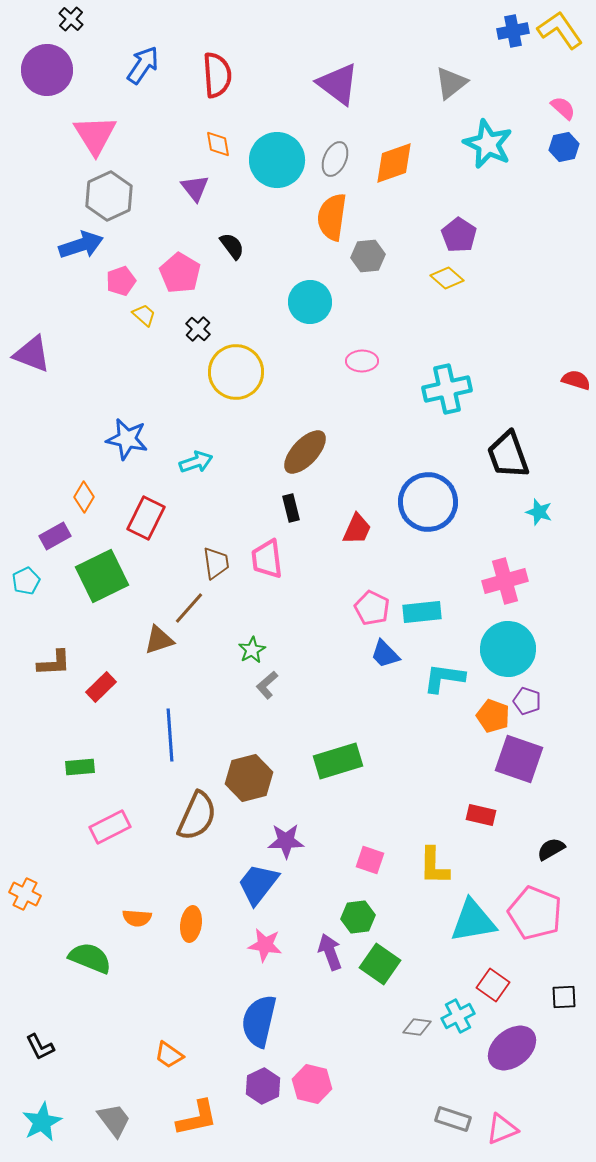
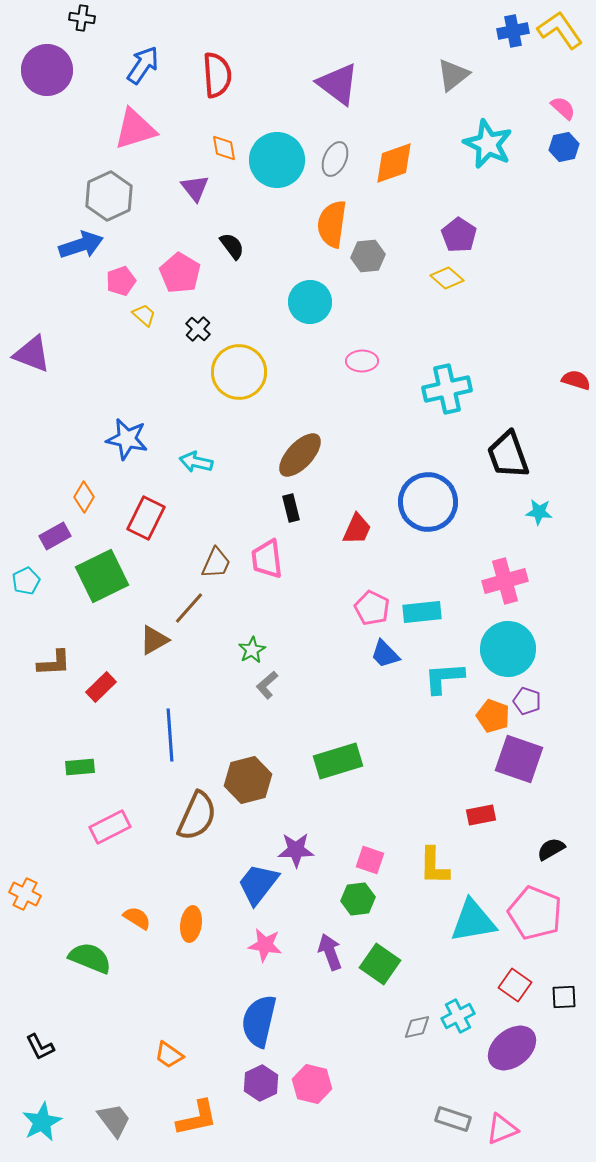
black cross at (71, 19): moved 11 px right, 1 px up; rotated 35 degrees counterclockwise
gray triangle at (451, 83): moved 2 px right, 8 px up
pink triangle at (95, 135): moved 40 px right, 6 px up; rotated 45 degrees clockwise
orange diamond at (218, 144): moved 6 px right, 4 px down
orange semicircle at (332, 217): moved 7 px down
yellow circle at (236, 372): moved 3 px right
brown ellipse at (305, 452): moved 5 px left, 3 px down
cyan arrow at (196, 462): rotated 148 degrees counterclockwise
cyan star at (539, 512): rotated 12 degrees counterclockwise
brown trapezoid at (216, 563): rotated 32 degrees clockwise
brown triangle at (159, 640): moved 5 px left; rotated 12 degrees counterclockwise
cyan L-shape at (444, 678): rotated 12 degrees counterclockwise
brown hexagon at (249, 778): moved 1 px left, 2 px down
red rectangle at (481, 815): rotated 24 degrees counterclockwise
purple star at (286, 841): moved 10 px right, 9 px down
green hexagon at (358, 917): moved 18 px up
orange semicircle at (137, 918): rotated 152 degrees counterclockwise
red square at (493, 985): moved 22 px right
gray diamond at (417, 1027): rotated 20 degrees counterclockwise
purple hexagon at (263, 1086): moved 2 px left, 3 px up
